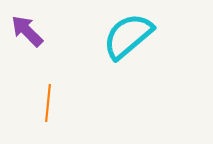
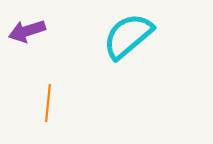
purple arrow: rotated 63 degrees counterclockwise
